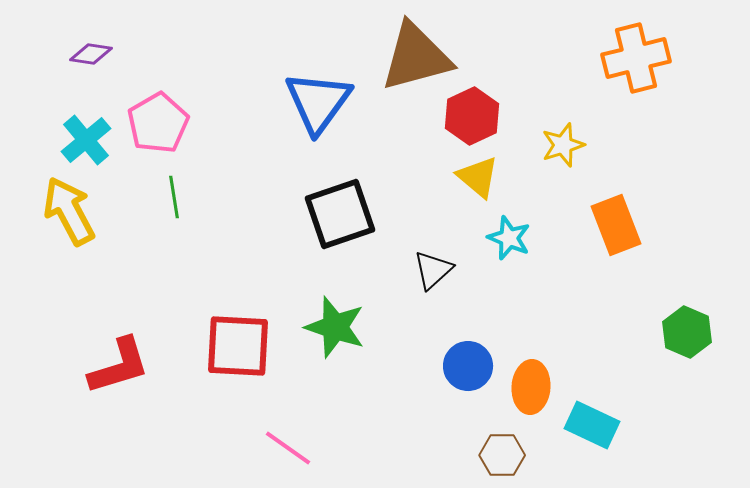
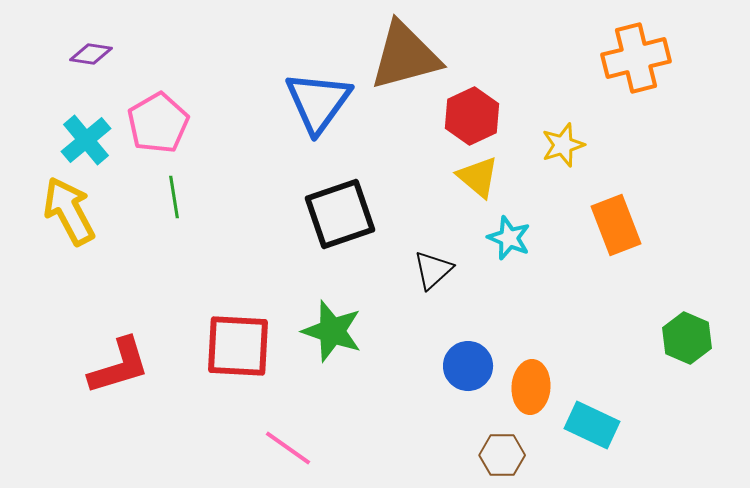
brown triangle: moved 11 px left, 1 px up
green star: moved 3 px left, 4 px down
green hexagon: moved 6 px down
